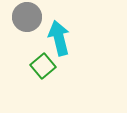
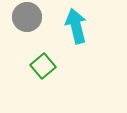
cyan arrow: moved 17 px right, 12 px up
